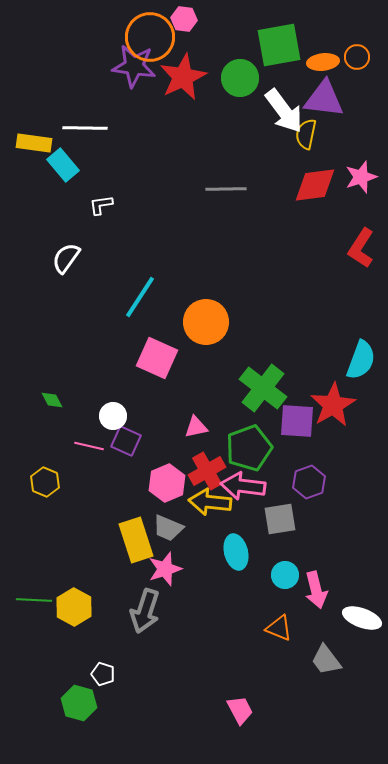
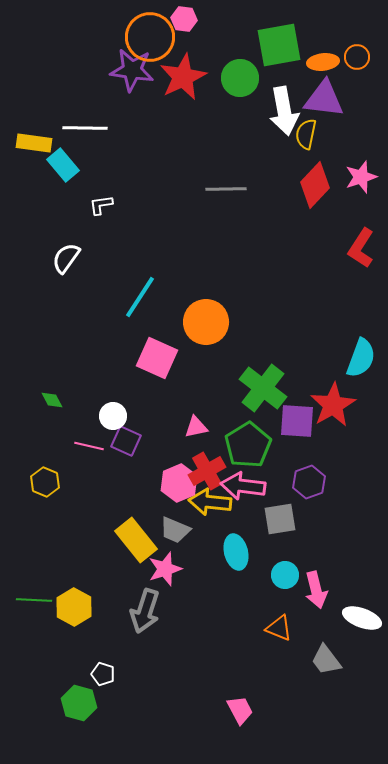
purple star at (134, 66): moved 2 px left, 4 px down
white arrow at (284, 111): rotated 27 degrees clockwise
red diamond at (315, 185): rotated 39 degrees counterclockwise
cyan semicircle at (361, 360): moved 2 px up
green pentagon at (249, 448): moved 1 px left, 3 px up; rotated 12 degrees counterclockwise
pink hexagon at (167, 483): moved 12 px right
gray trapezoid at (168, 528): moved 7 px right, 2 px down
yellow rectangle at (136, 540): rotated 21 degrees counterclockwise
